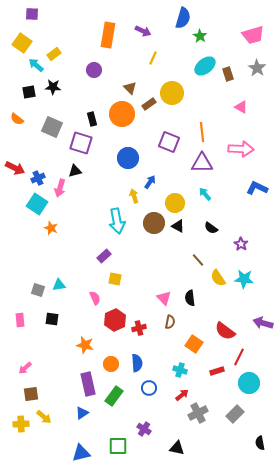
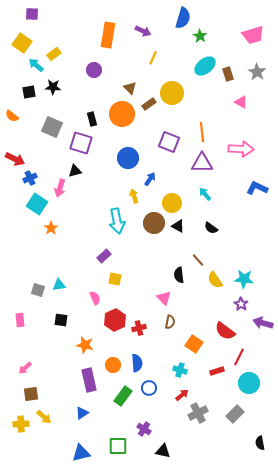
gray star at (257, 68): moved 4 px down
pink triangle at (241, 107): moved 5 px up
orange semicircle at (17, 119): moved 5 px left, 3 px up
red arrow at (15, 168): moved 9 px up
blue cross at (38, 178): moved 8 px left
blue arrow at (150, 182): moved 3 px up
yellow circle at (175, 203): moved 3 px left
orange star at (51, 228): rotated 16 degrees clockwise
purple star at (241, 244): moved 60 px down
yellow semicircle at (218, 278): moved 3 px left, 2 px down
black semicircle at (190, 298): moved 11 px left, 23 px up
black square at (52, 319): moved 9 px right, 1 px down
orange circle at (111, 364): moved 2 px right, 1 px down
purple rectangle at (88, 384): moved 1 px right, 4 px up
green rectangle at (114, 396): moved 9 px right
black triangle at (177, 448): moved 14 px left, 3 px down
